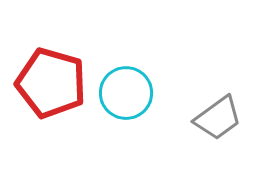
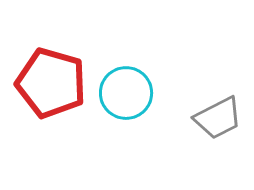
gray trapezoid: rotated 9 degrees clockwise
